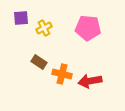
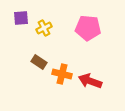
red arrow: rotated 30 degrees clockwise
